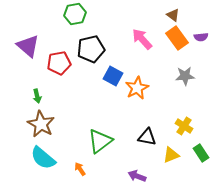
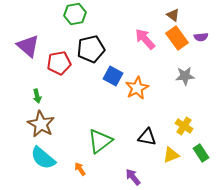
pink arrow: moved 3 px right
purple arrow: moved 4 px left, 1 px down; rotated 30 degrees clockwise
